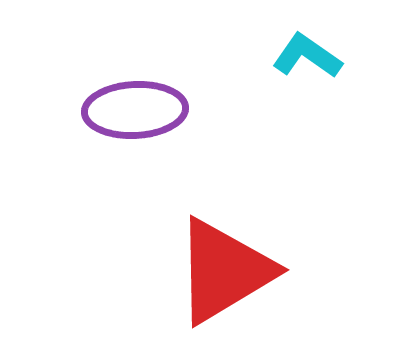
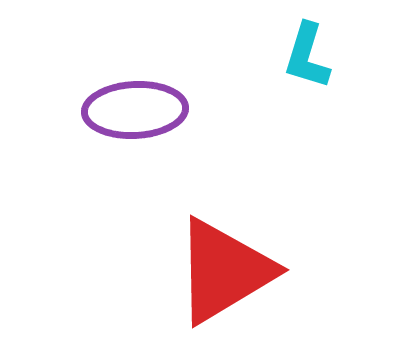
cyan L-shape: rotated 108 degrees counterclockwise
